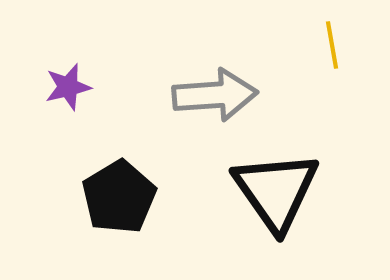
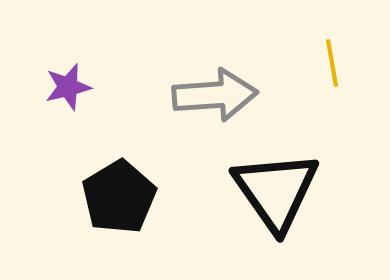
yellow line: moved 18 px down
